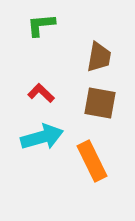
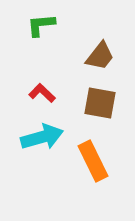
brown trapezoid: moved 1 px right, 1 px up; rotated 28 degrees clockwise
red L-shape: moved 1 px right
orange rectangle: moved 1 px right
